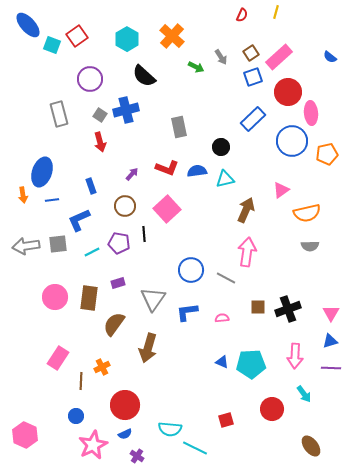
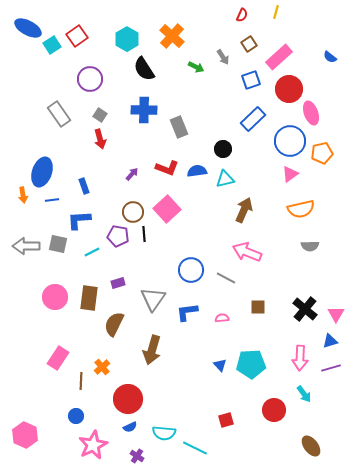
blue ellipse at (28, 25): moved 3 px down; rotated 20 degrees counterclockwise
cyan square at (52, 45): rotated 36 degrees clockwise
brown square at (251, 53): moved 2 px left, 9 px up
gray arrow at (221, 57): moved 2 px right
black semicircle at (144, 76): moved 7 px up; rotated 15 degrees clockwise
blue square at (253, 77): moved 2 px left, 3 px down
red circle at (288, 92): moved 1 px right, 3 px up
blue cross at (126, 110): moved 18 px right; rotated 15 degrees clockwise
pink ellipse at (311, 113): rotated 15 degrees counterclockwise
gray rectangle at (59, 114): rotated 20 degrees counterclockwise
gray rectangle at (179, 127): rotated 10 degrees counterclockwise
blue circle at (292, 141): moved 2 px left
red arrow at (100, 142): moved 3 px up
black circle at (221, 147): moved 2 px right, 2 px down
orange pentagon at (327, 154): moved 5 px left, 1 px up
blue rectangle at (91, 186): moved 7 px left
pink triangle at (281, 190): moved 9 px right, 16 px up
brown circle at (125, 206): moved 8 px right, 6 px down
brown arrow at (246, 210): moved 2 px left
orange semicircle at (307, 213): moved 6 px left, 4 px up
blue L-shape at (79, 220): rotated 20 degrees clockwise
purple pentagon at (119, 243): moved 1 px left, 7 px up
gray square at (58, 244): rotated 18 degrees clockwise
gray arrow at (26, 246): rotated 8 degrees clockwise
pink arrow at (247, 252): rotated 76 degrees counterclockwise
black cross at (288, 309): moved 17 px right; rotated 30 degrees counterclockwise
pink triangle at (331, 313): moved 5 px right, 1 px down
brown semicircle at (114, 324): rotated 10 degrees counterclockwise
brown arrow at (148, 348): moved 4 px right, 2 px down
pink arrow at (295, 356): moved 5 px right, 2 px down
blue triangle at (222, 362): moved 2 px left, 3 px down; rotated 24 degrees clockwise
orange cross at (102, 367): rotated 14 degrees counterclockwise
purple line at (331, 368): rotated 18 degrees counterclockwise
red circle at (125, 405): moved 3 px right, 6 px up
red circle at (272, 409): moved 2 px right, 1 px down
cyan semicircle at (170, 429): moved 6 px left, 4 px down
blue semicircle at (125, 434): moved 5 px right, 7 px up
